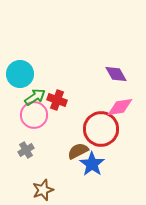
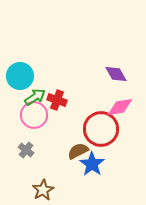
cyan circle: moved 2 px down
gray cross: rotated 21 degrees counterclockwise
brown star: rotated 10 degrees counterclockwise
